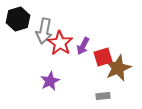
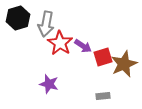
black hexagon: moved 1 px up
gray arrow: moved 2 px right, 7 px up
purple arrow: rotated 84 degrees counterclockwise
brown star: moved 6 px right, 4 px up
purple star: moved 1 px left, 3 px down; rotated 30 degrees counterclockwise
